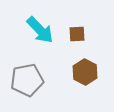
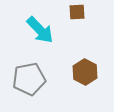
brown square: moved 22 px up
gray pentagon: moved 2 px right, 1 px up
